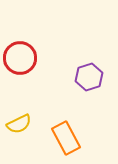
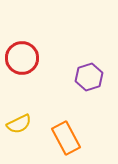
red circle: moved 2 px right
